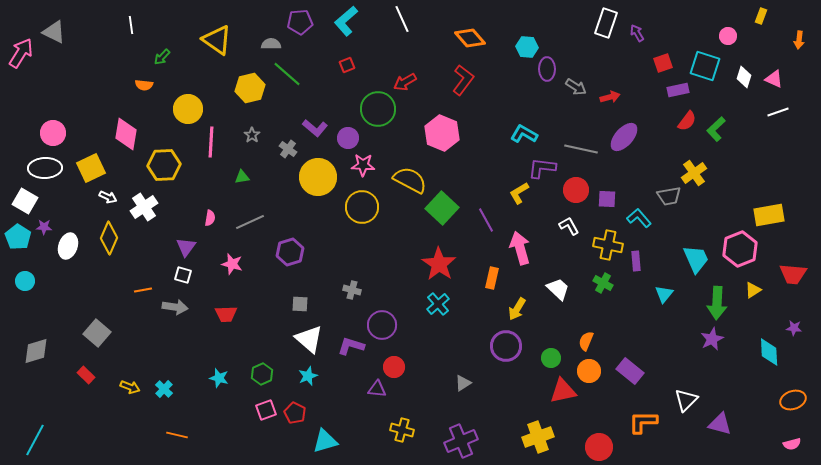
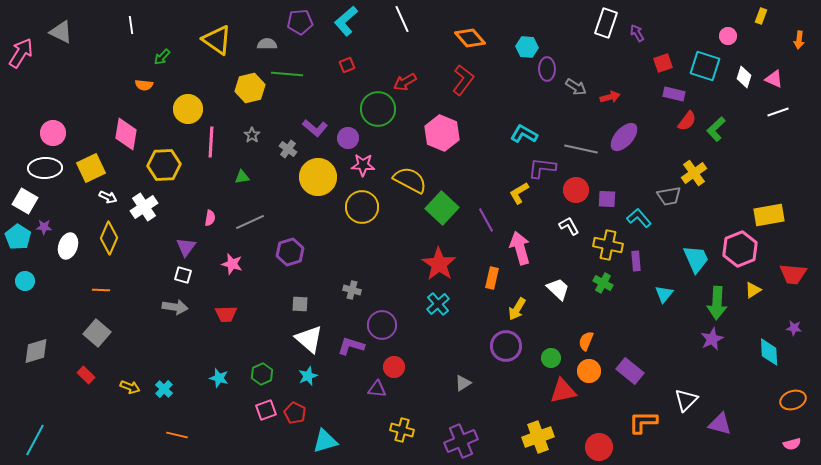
gray triangle at (54, 32): moved 7 px right
gray semicircle at (271, 44): moved 4 px left
green line at (287, 74): rotated 36 degrees counterclockwise
purple rectangle at (678, 90): moved 4 px left, 4 px down; rotated 25 degrees clockwise
orange line at (143, 290): moved 42 px left; rotated 12 degrees clockwise
